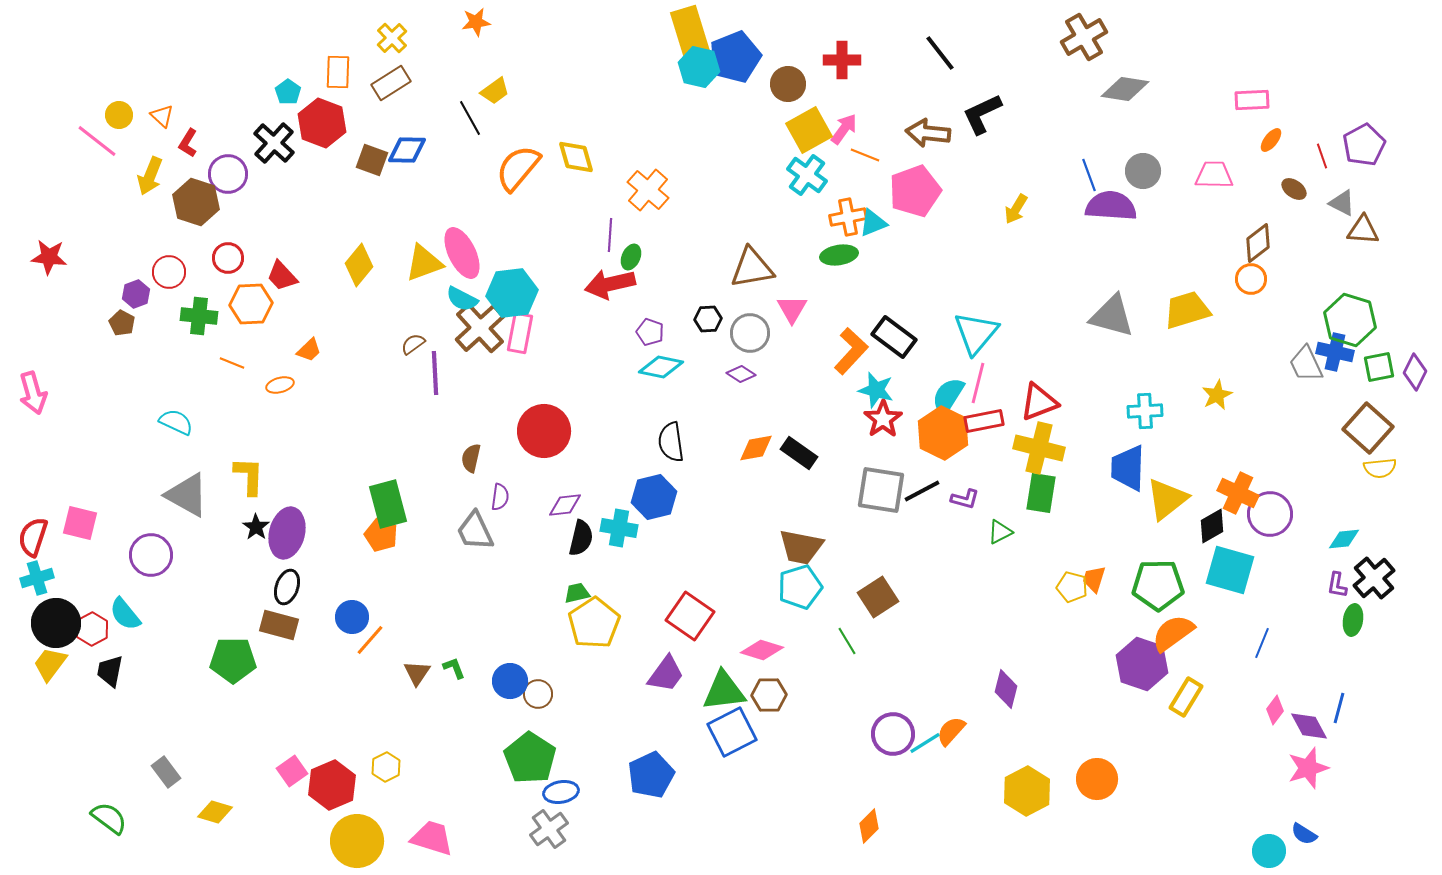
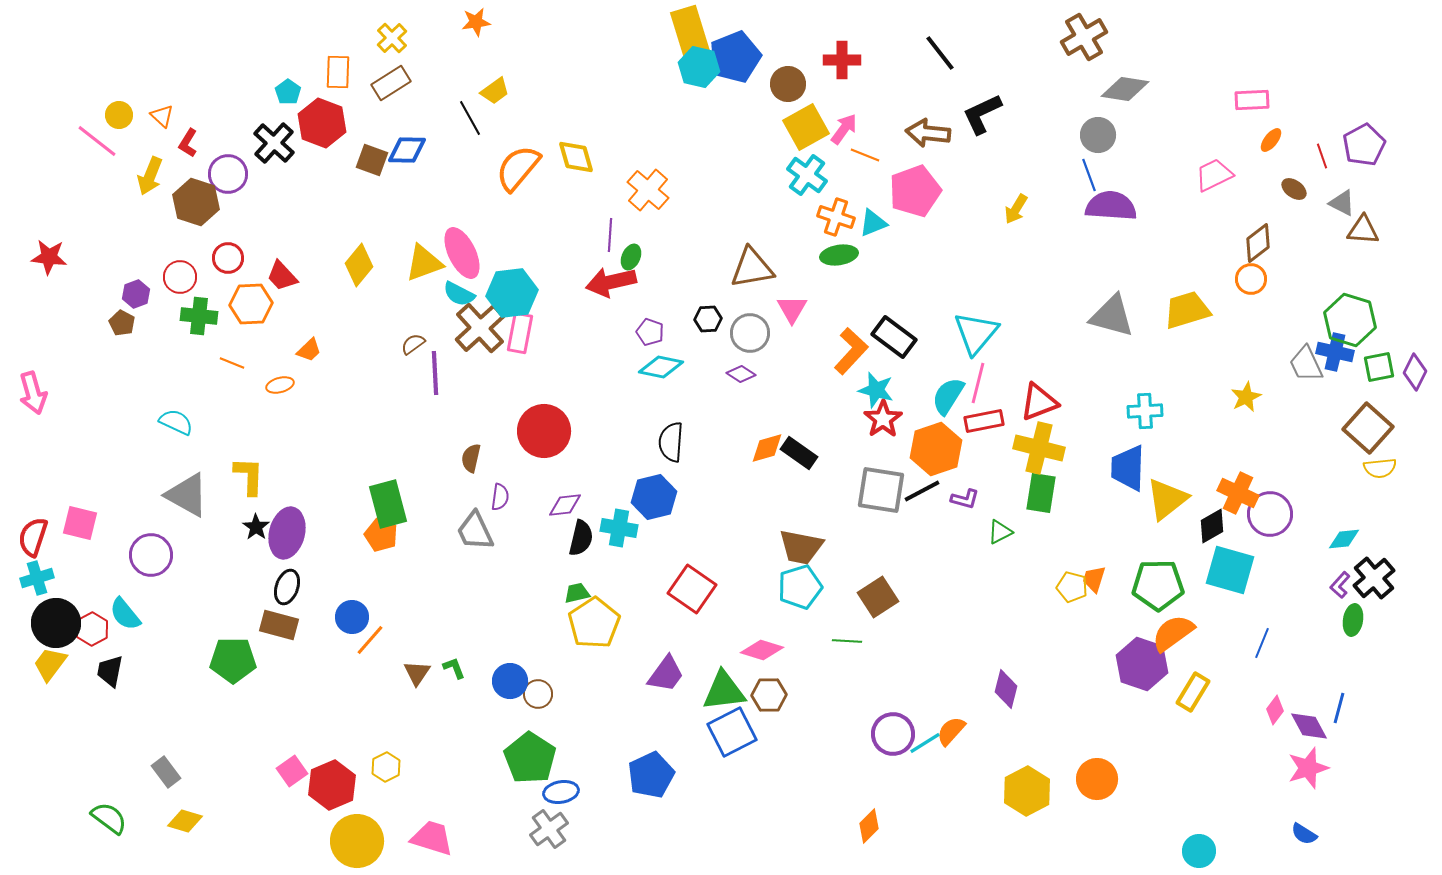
yellow square at (809, 130): moved 3 px left, 3 px up
gray circle at (1143, 171): moved 45 px left, 36 px up
pink trapezoid at (1214, 175): rotated 27 degrees counterclockwise
orange cross at (848, 217): moved 12 px left; rotated 30 degrees clockwise
red circle at (169, 272): moved 11 px right, 5 px down
red arrow at (610, 284): moved 1 px right, 2 px up
cyan semicircle at (462, 299): moved 3 px left, 5 px up
yellow star at (1217, 395): moved 29 px right, 2 px down
orange hexagon at (943, 433): moved 7 px left, 16 px down; rotated 15 degrees clockwise
black semicircle at (671, 442): rotated 12 degrees clockwise
orange diamond at (756, 448): moved 11 px right; rotated 6 degrees counterclockwise
purple L-shape at (1337, 585): moved 3 px right; rotated 32 degrees clockwise
red square at (690, 616): moved 2 px right, 27 px up
green line at (847, 641): rotated 56 degrees counterclockwise
yellow rectangle at (1186, 697): moved 7 px right, 5 px up
yellow diamond at (215, 812): moved 30 px left, 9 px down
cyan circle at (1269, 851): moved 70 px left
